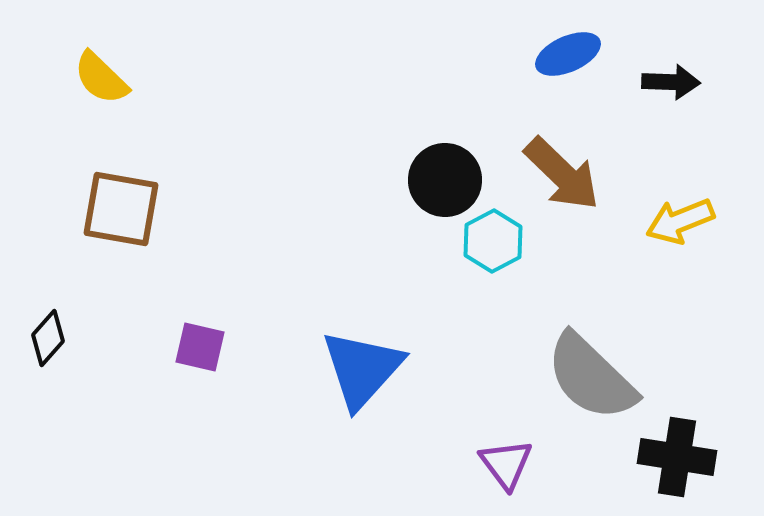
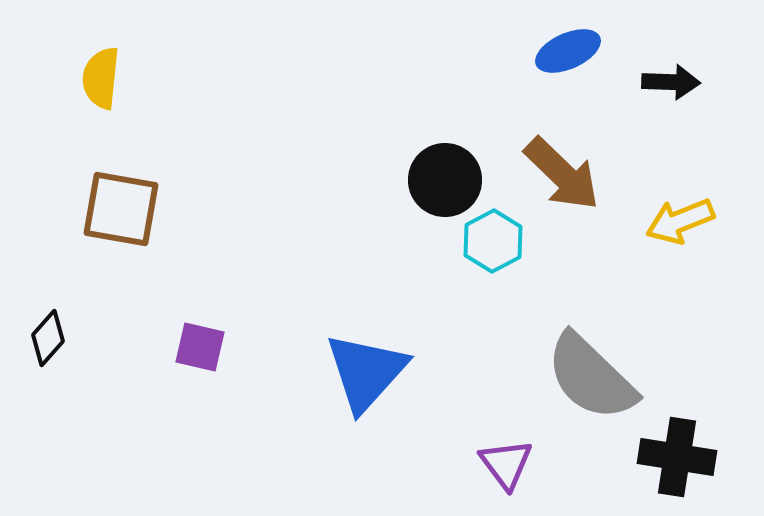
blue ellipse: moved 3 px up
yellow semicircle: rotated 52 degrees clockwise
blue triangle: moved 4 px right, 3 px down
